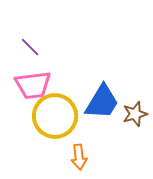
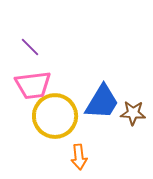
brown star: moved 2 px left, 1 px up; rotated 20 degrees clockwise
